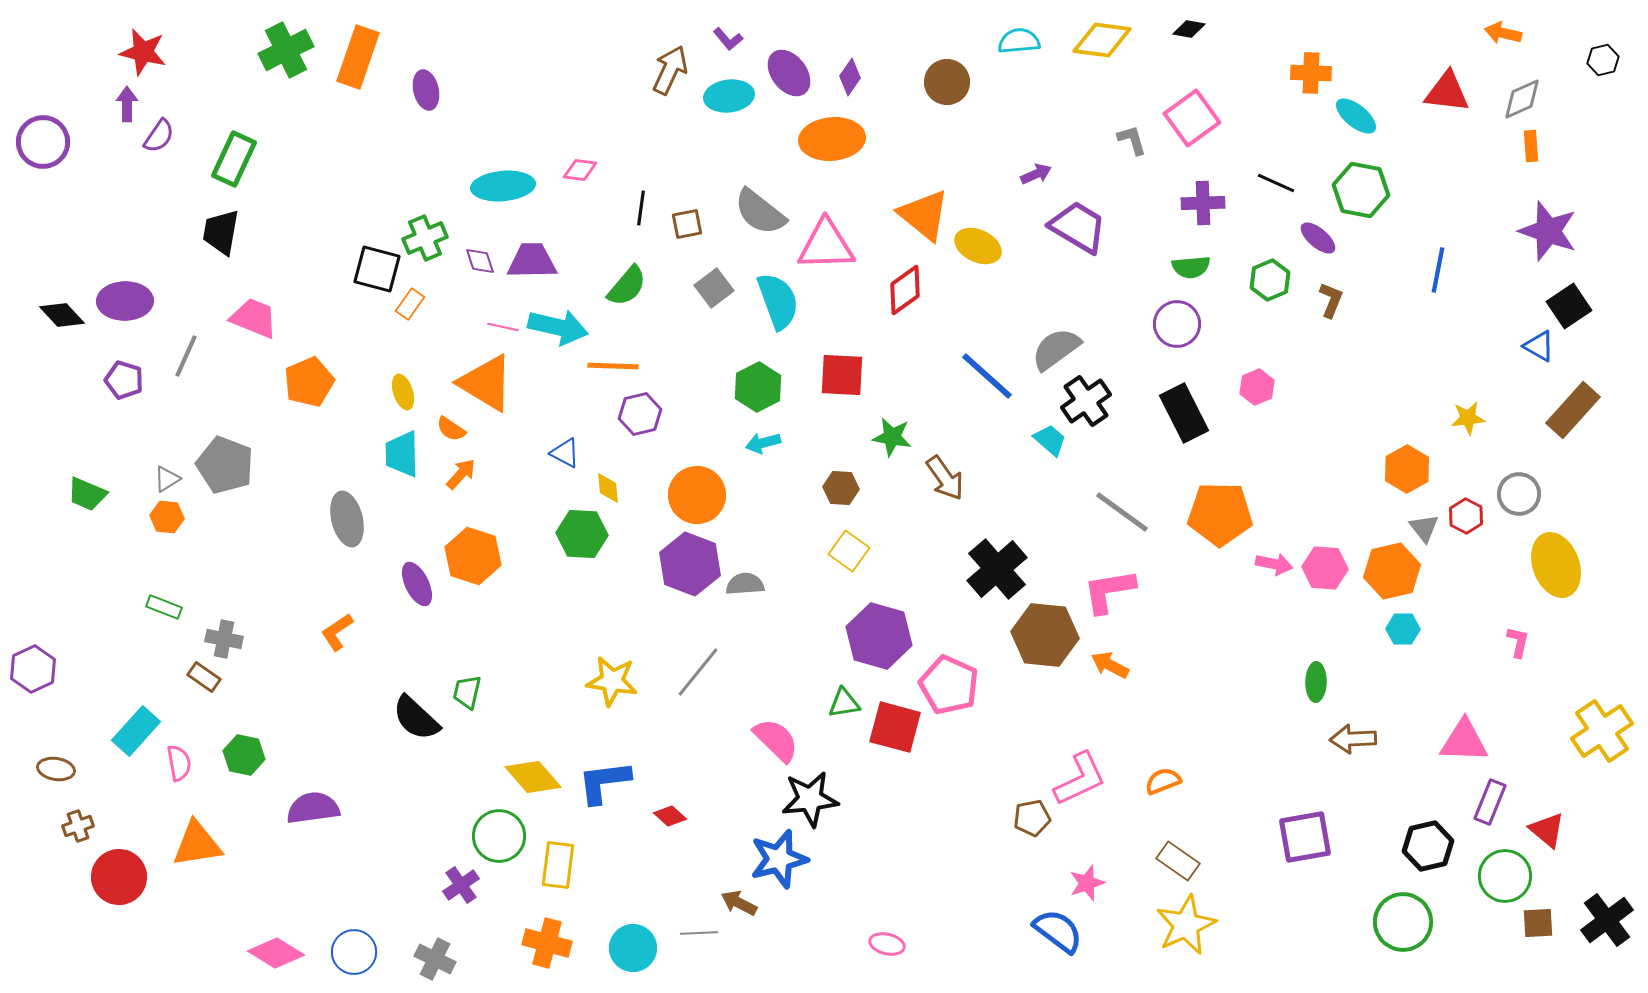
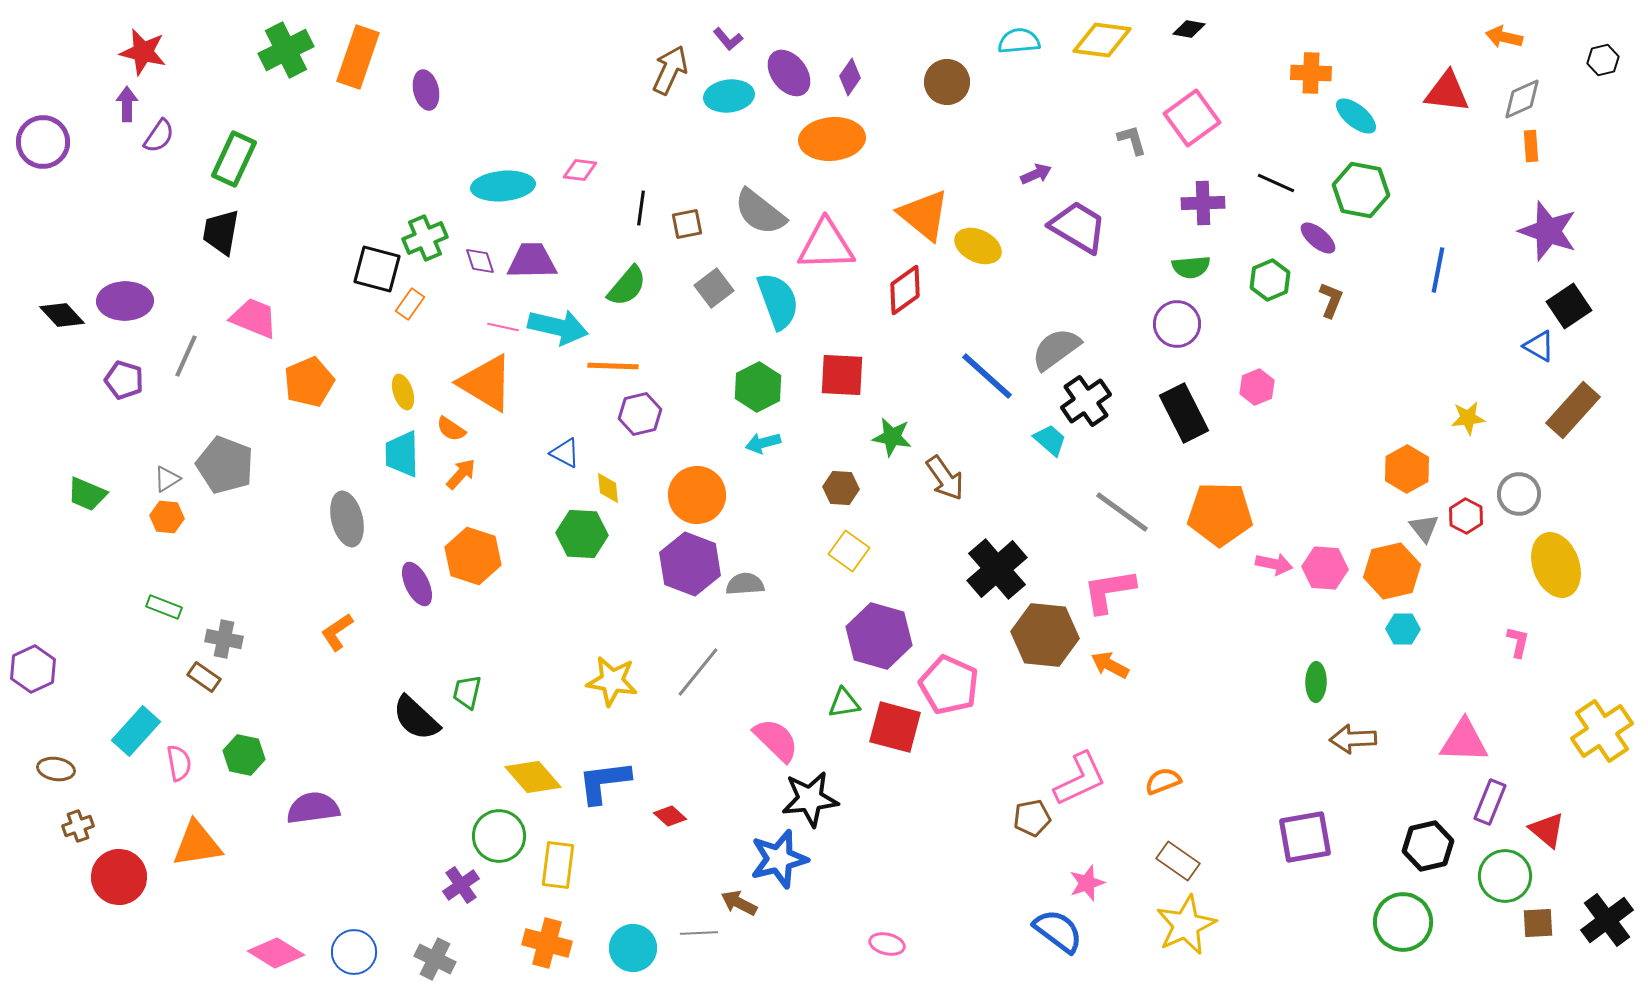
orange arrow at (1503, 33): moved 1 px right, 4 px down
